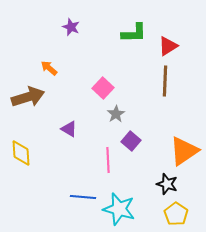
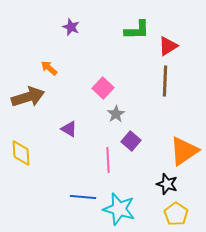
green L-shape: moved 3 px right, 3 px up
